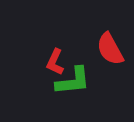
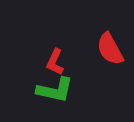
green L-shape: moved 18 px left, 9 px down; rotated 18 degrees clockwise
